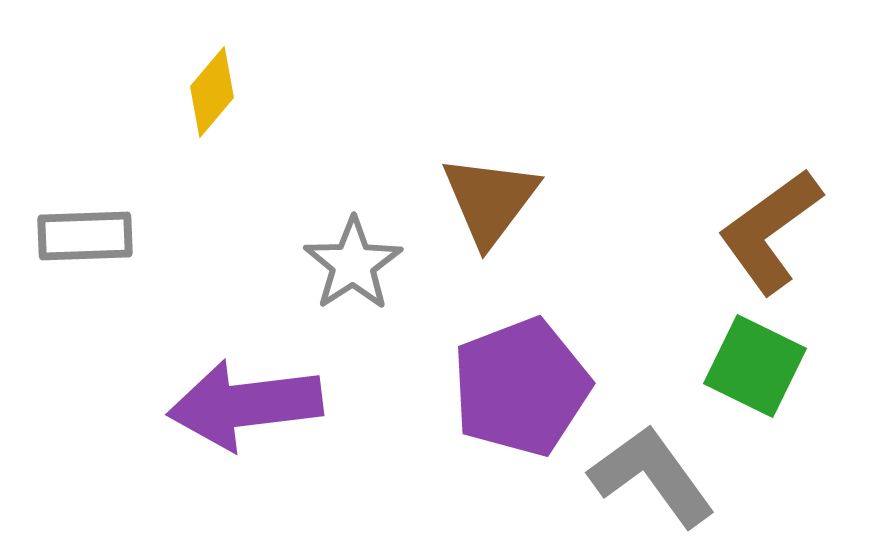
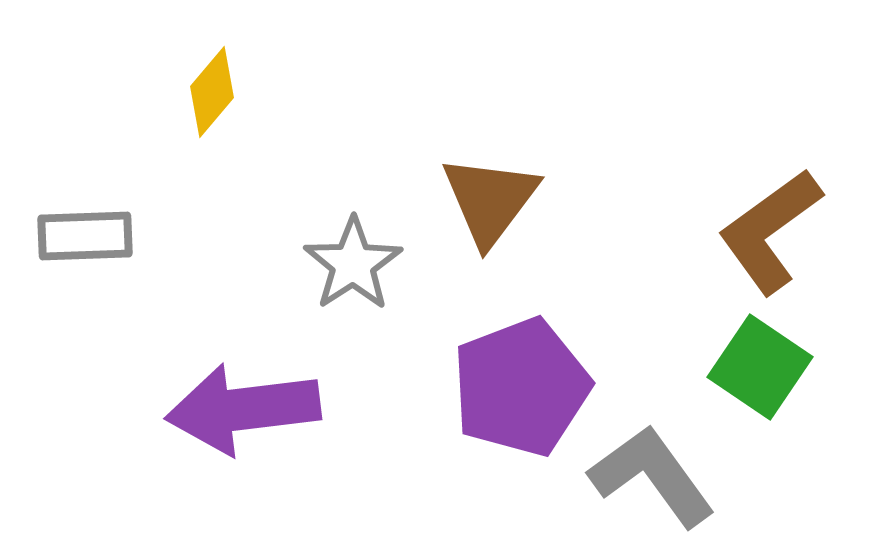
green square: moved 5 px right, 1 px down; rotated 8 degrees clockwise
purple arrow: moved 2 px left, 4 px down
